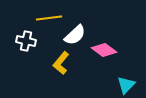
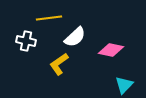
white semicircle: moved 2 px down
pink diamond: moved 7 px right; rotated 25 degrees counterclockwise
yellow L-shape: moved 2 px left, 1 px down; rotated 15 degrees clockwise
cyan triangle: moved 2 px left
